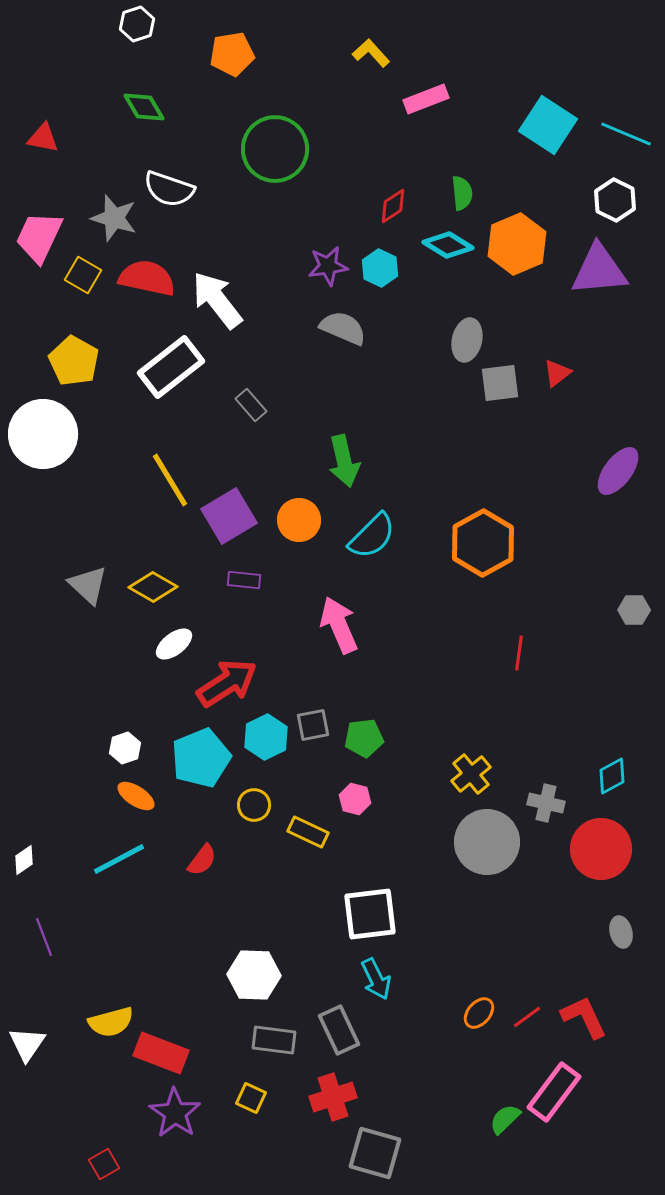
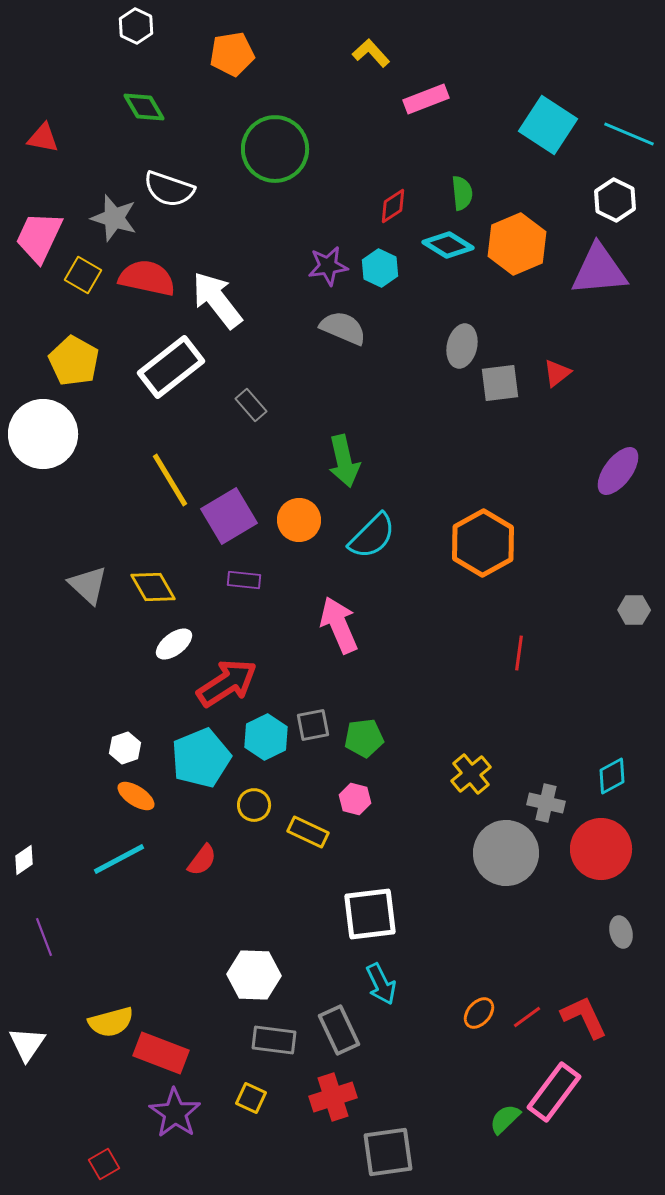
white hexagon at (137, 24): moved 1 px left, 2 px down; rotated 16 degrees counterclockwise
cyan line at (626, 134): moved 3 px right
gray ellipse at (467, 340): moved 5 px left, 6 px down
yellow diamond at (153, 587): rotated 30 degrees clockwise
gray circle at (487, 842): moved 19 px right, 11 px down
cyan arrow at (376, 979): moved 5 px right, 5 px down
gray square at (375, 1153): moved 13 px right, 1 px up; rotated 24 degrees counterclockwise
